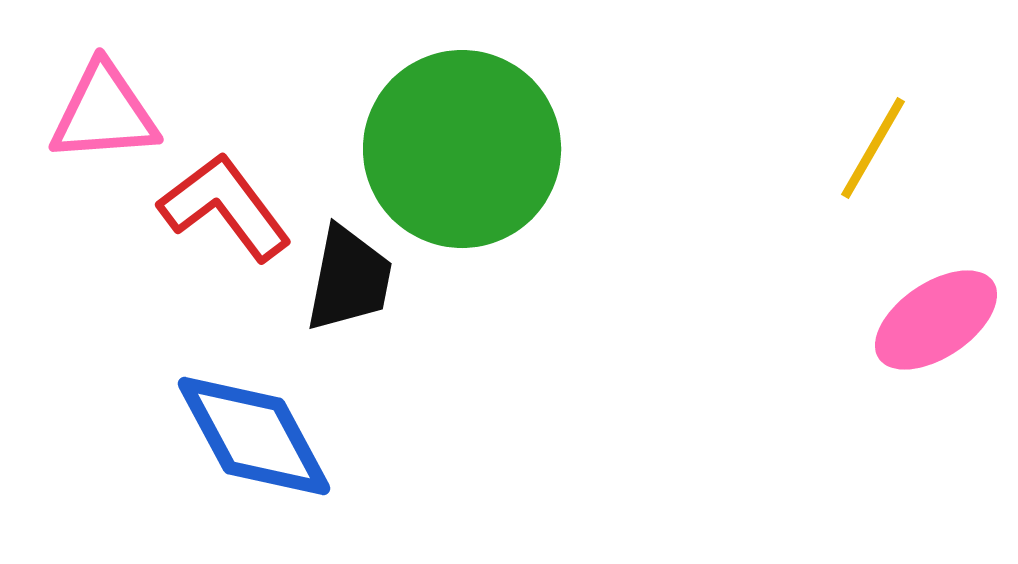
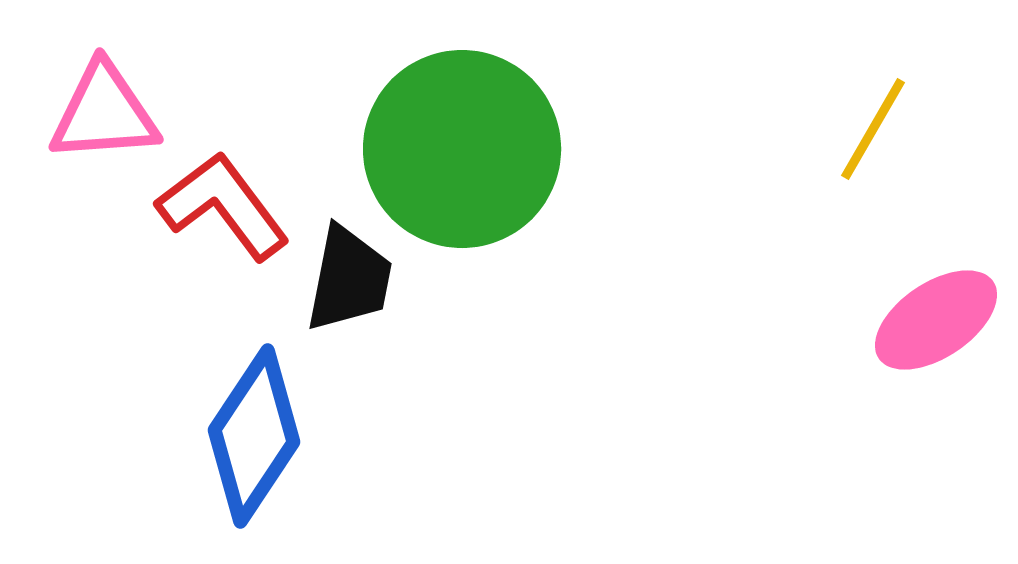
yellow line: moved 19 px up
red L-shape: moved 2 px left, 1 px up
blue diamond: rotated 62 degrees clockwise
